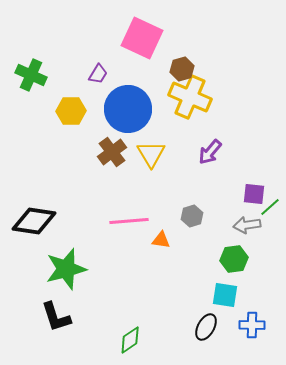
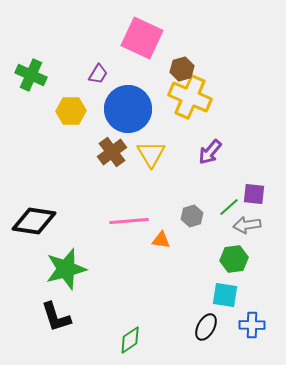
green line: moved 41 px left
